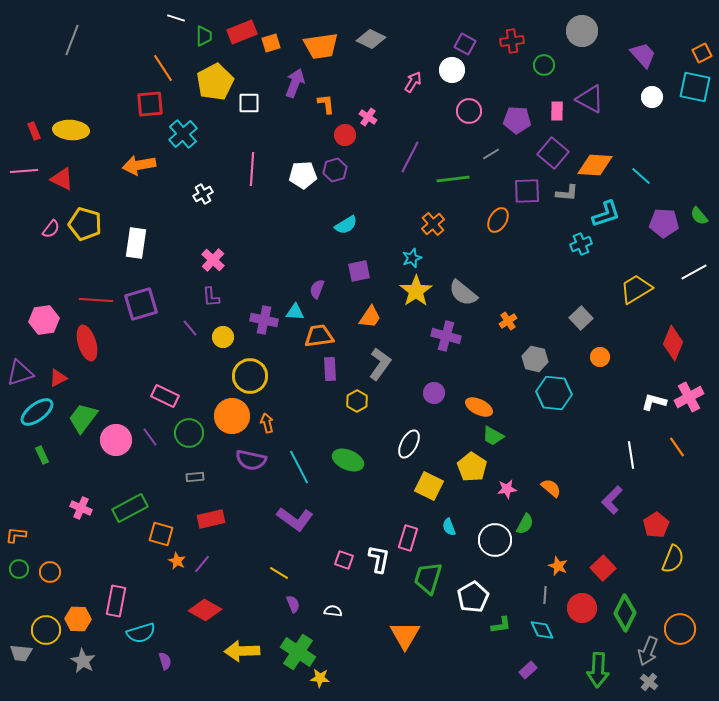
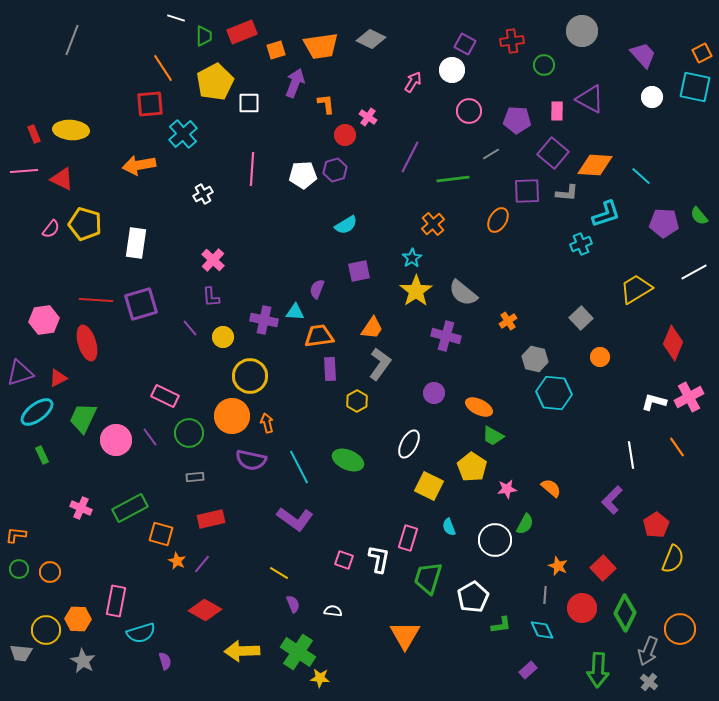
orange square at (271, 43): moved 5 px right, 7 px down
red rectangle at (34, 131): moved 3 px down
cyan star at (412, 258): rotated 12 degrees counterclockwise
orange trapezoid at (370, 317): moved 2 px right, 11 px down
green trapezoid at (83, 418): rotated 12 degrees counterclockwise
